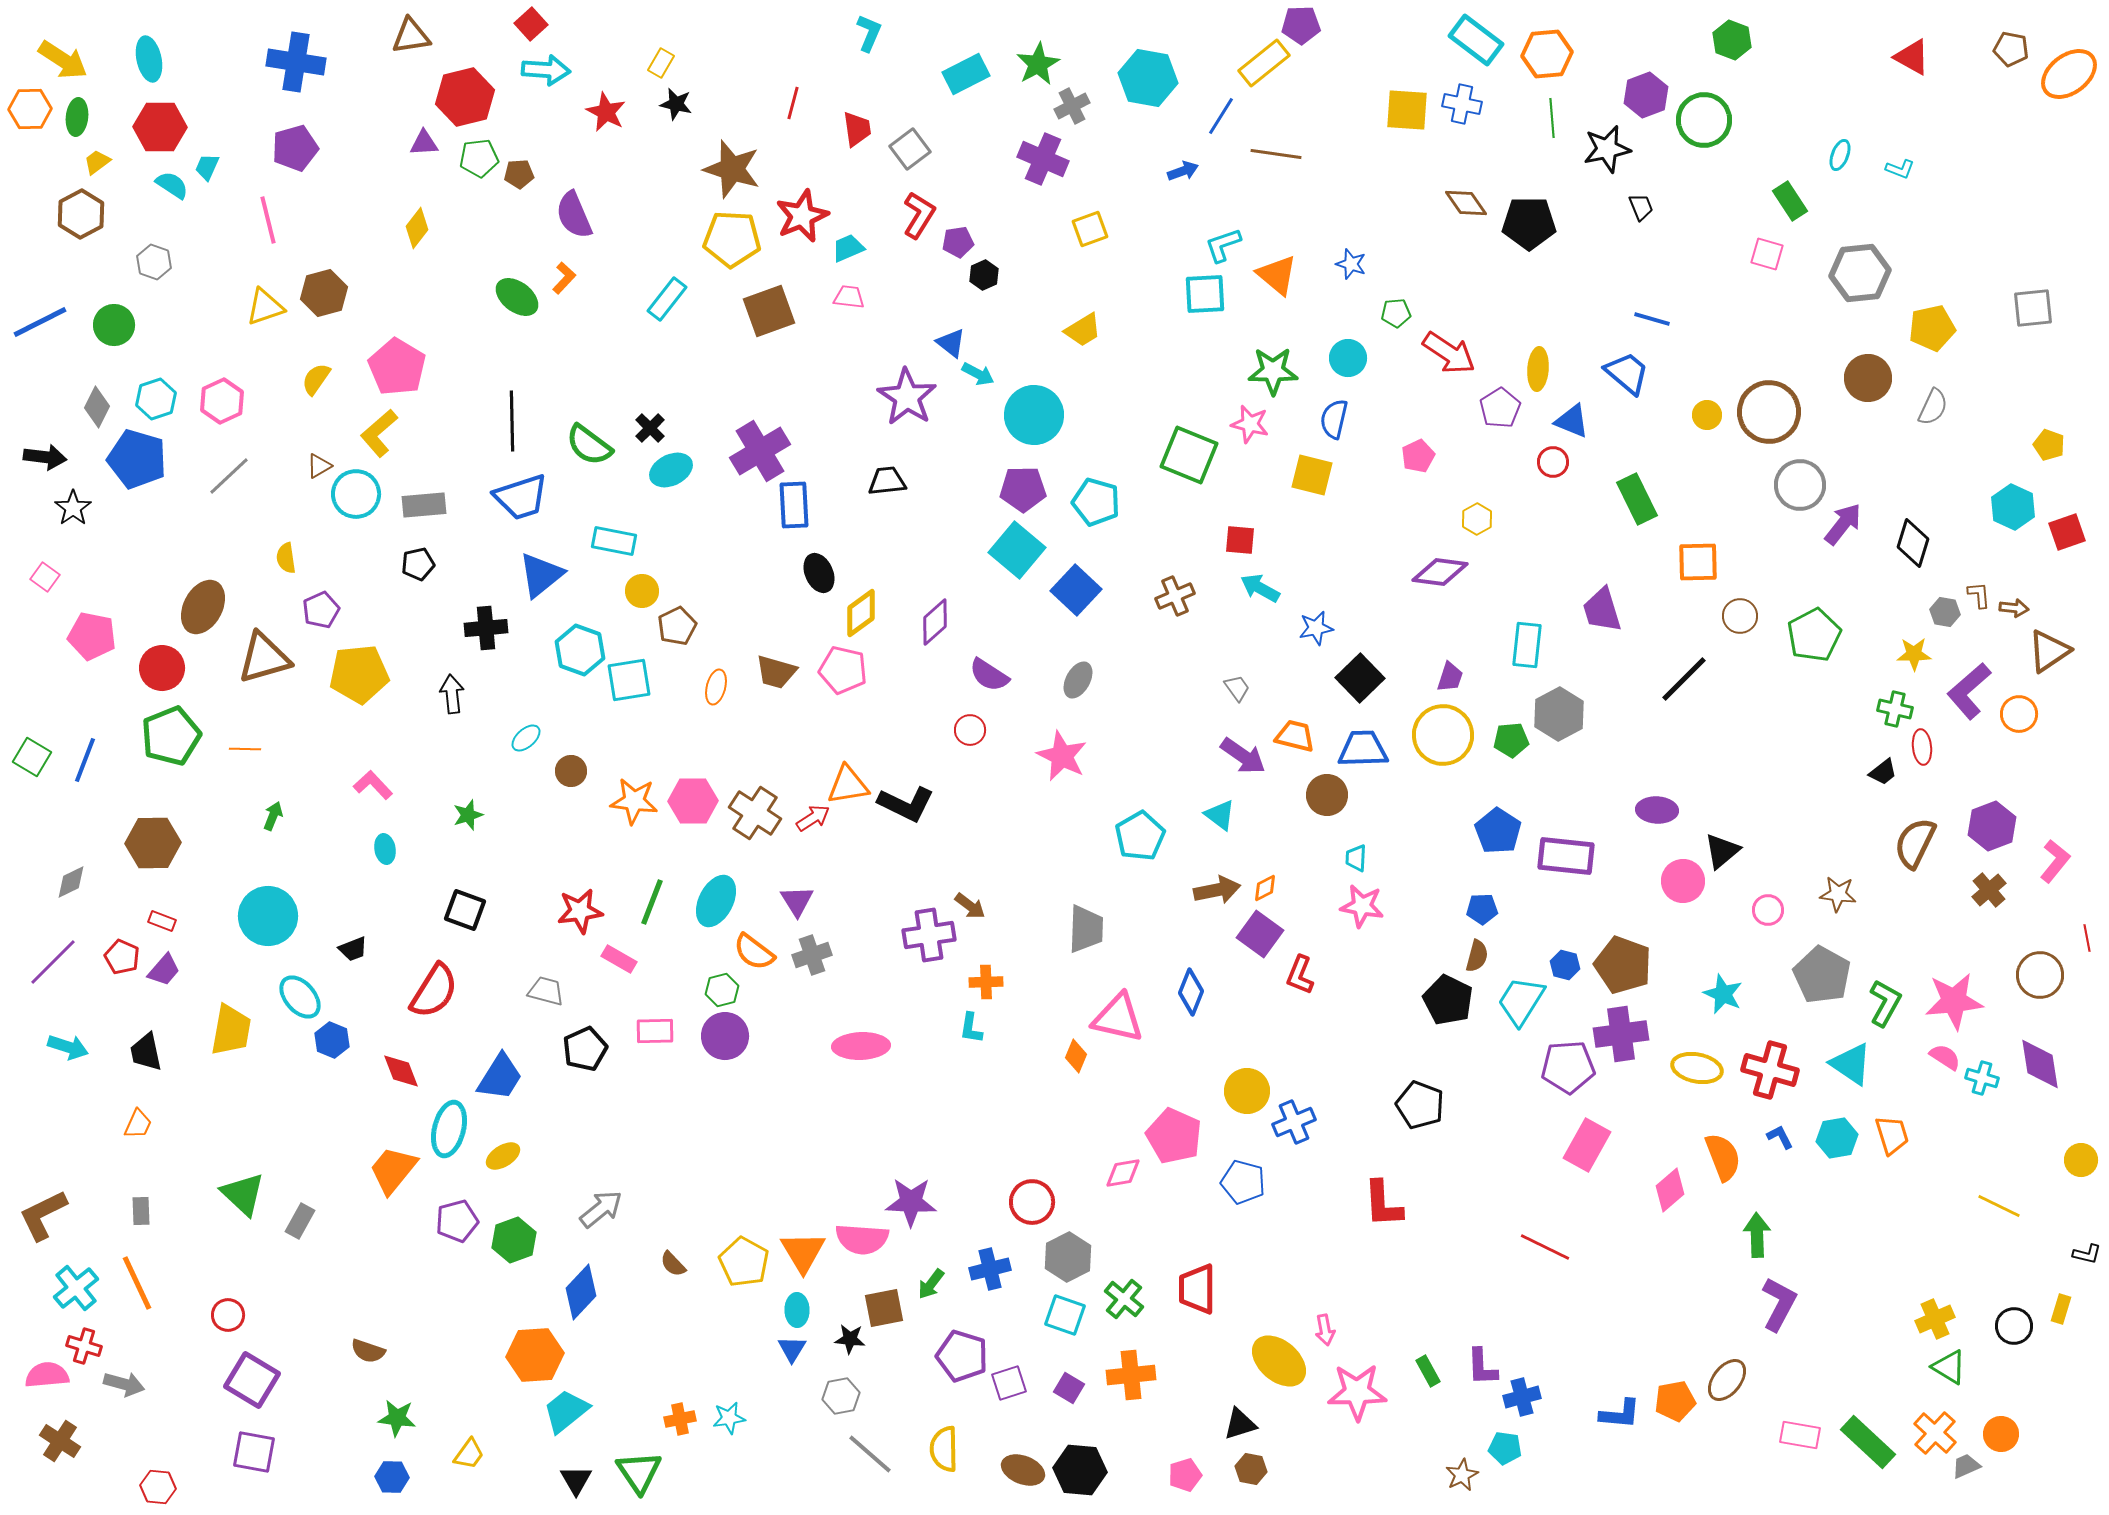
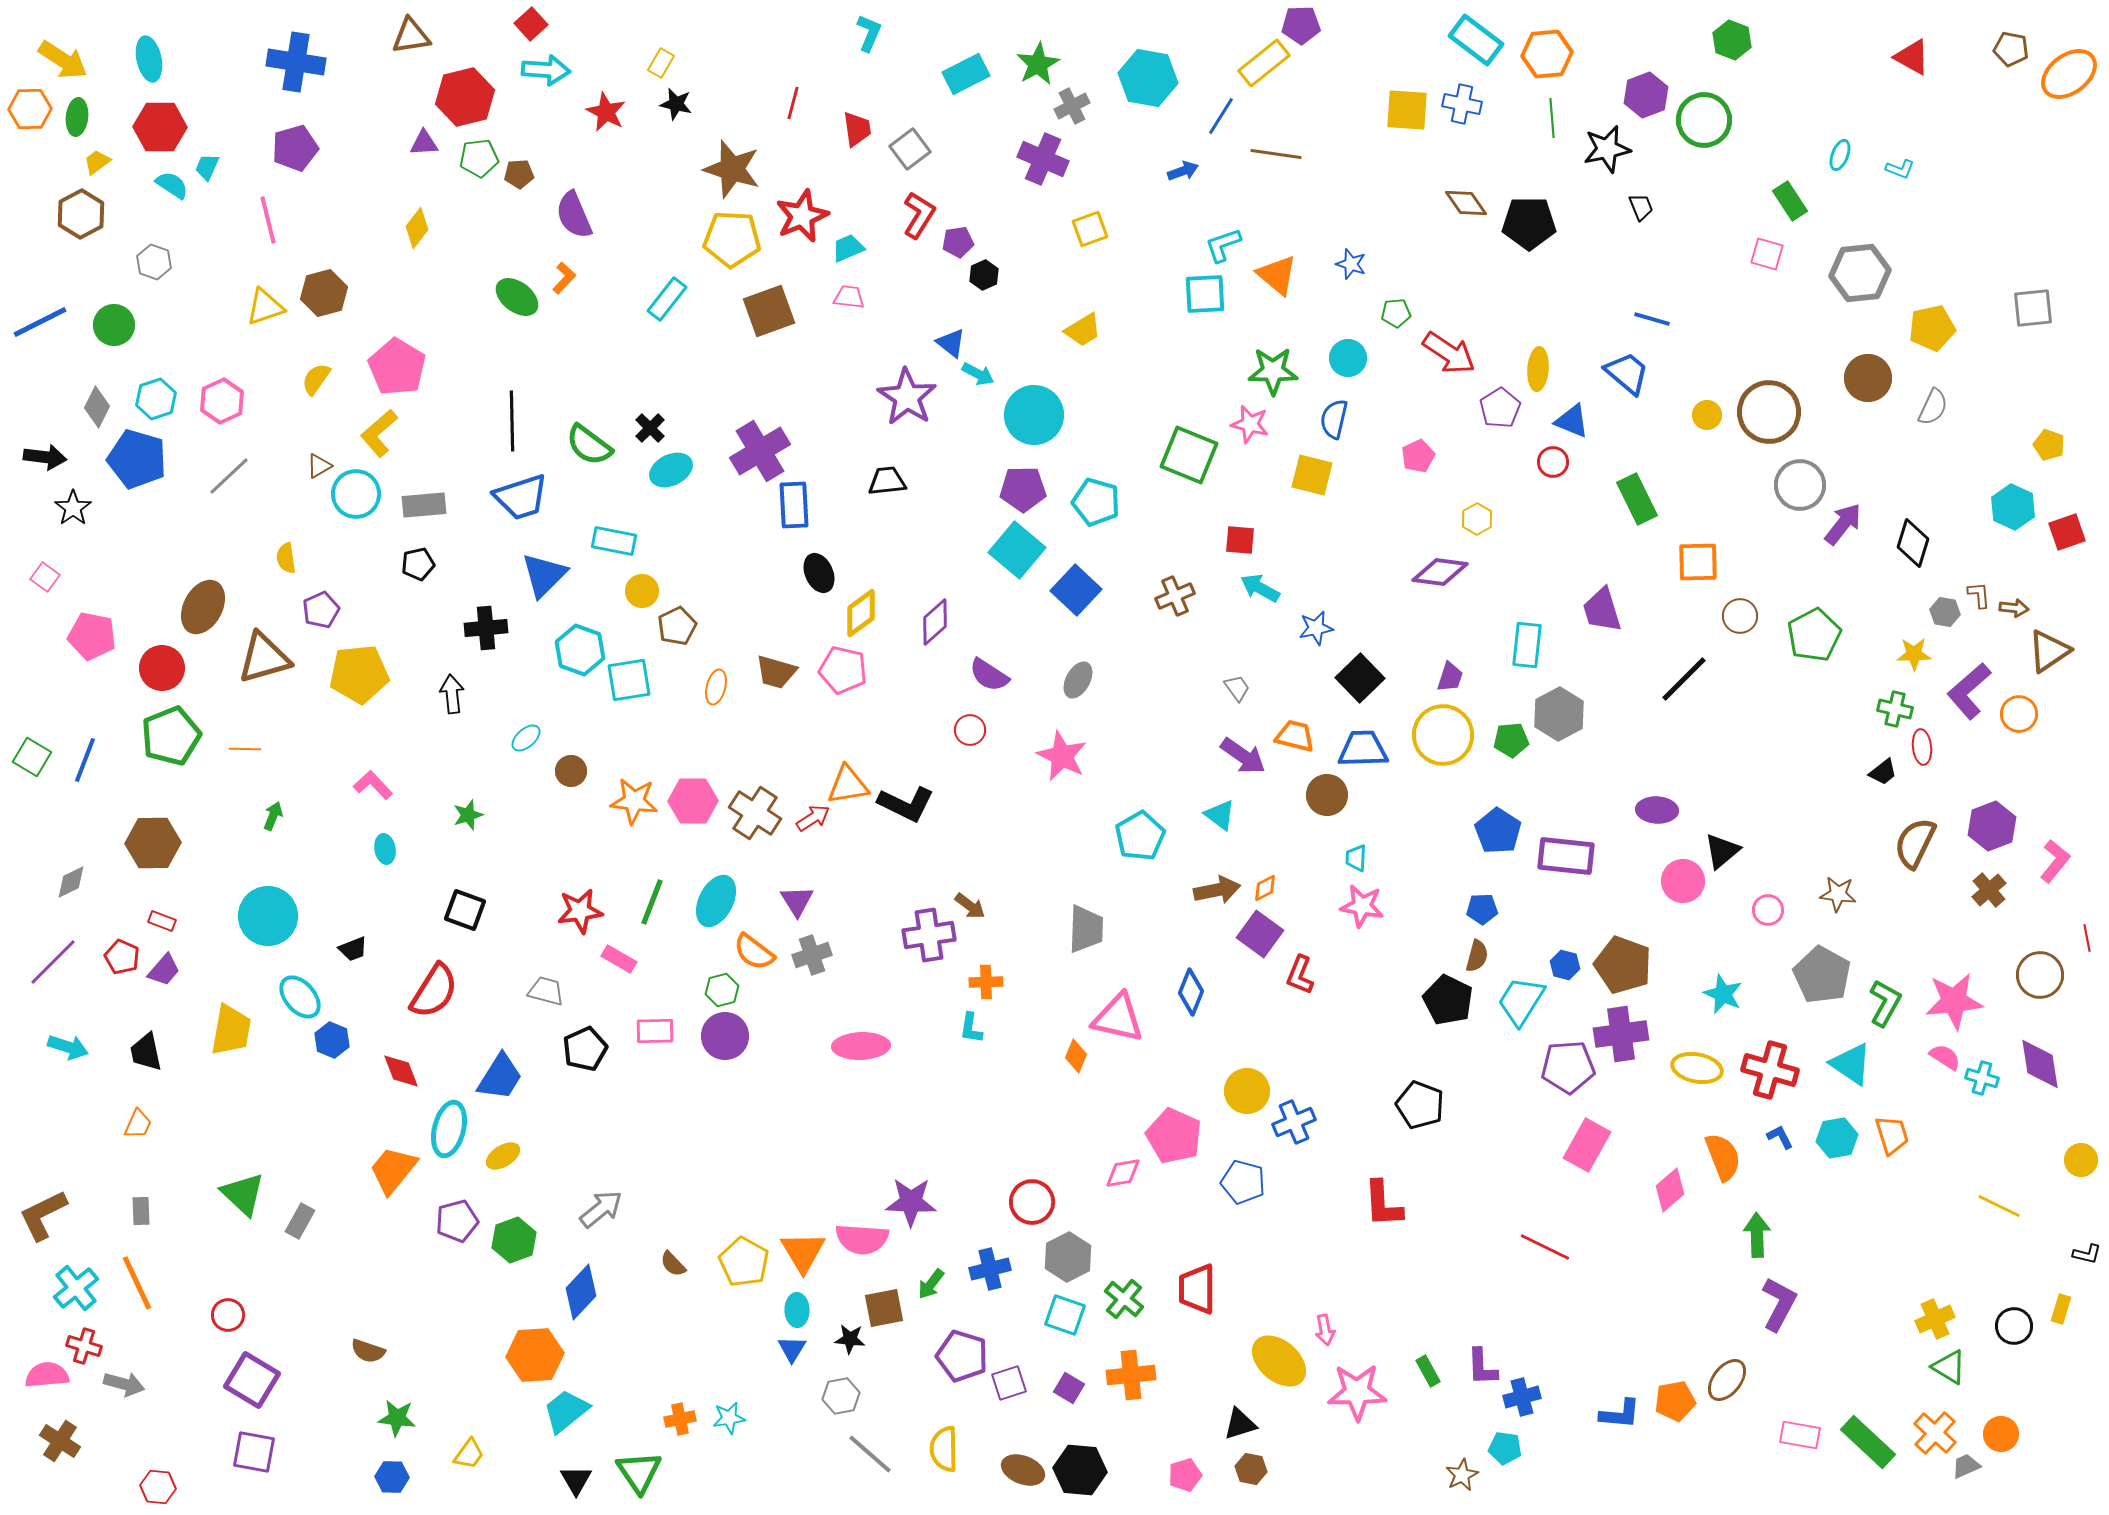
blue triangle at (541, 575): moved 3 px right; rotated 6 degrees counterclockwise
